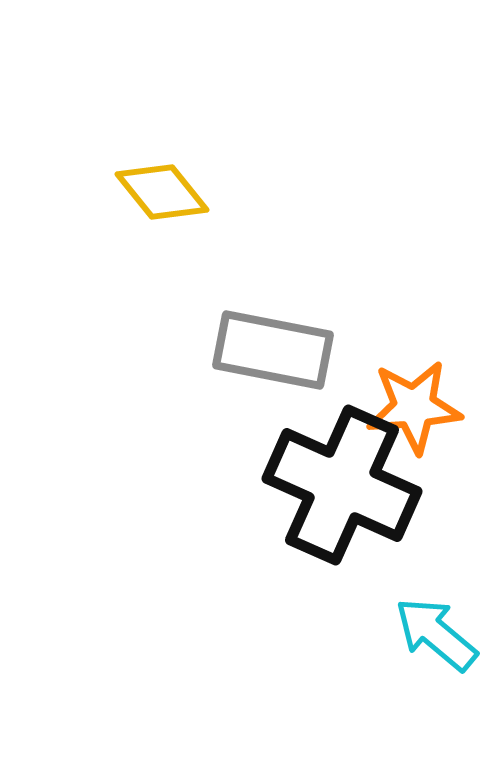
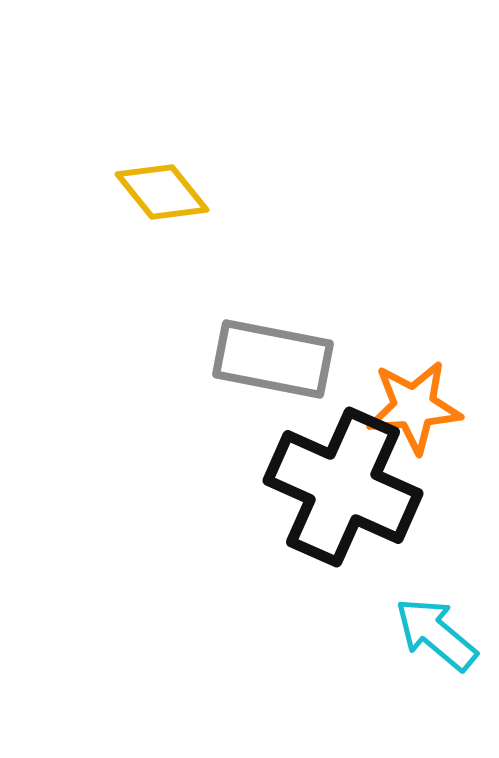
gray rectangle: moved 9 px down
black cross: moved 1 px right, 2 px down
